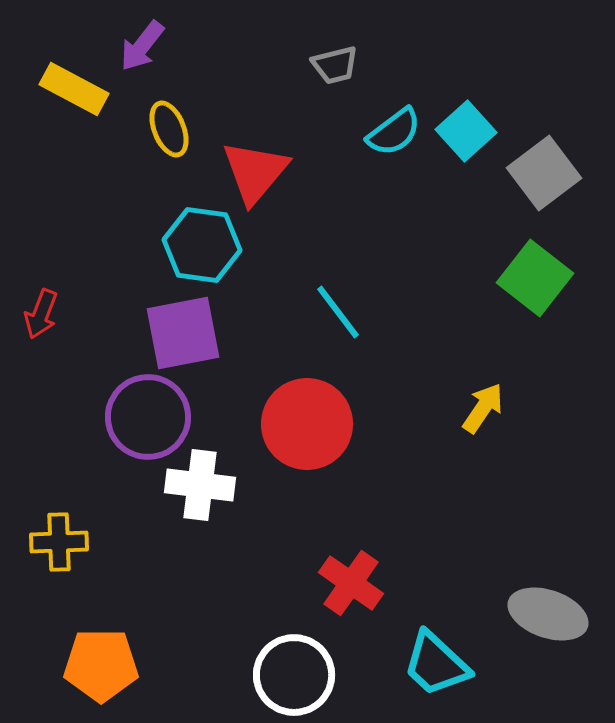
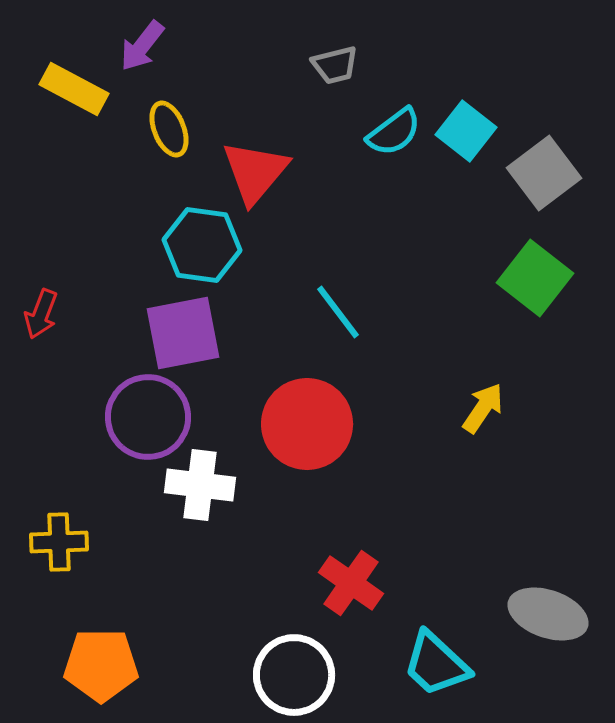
cyan square: rotated 10 degrees counterclockwise
